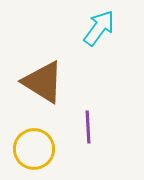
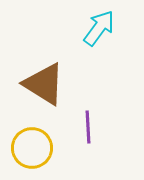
brown triangle: moved 1 px right, 2 px down
yellow circle: moved 2 px left, 1 px up
